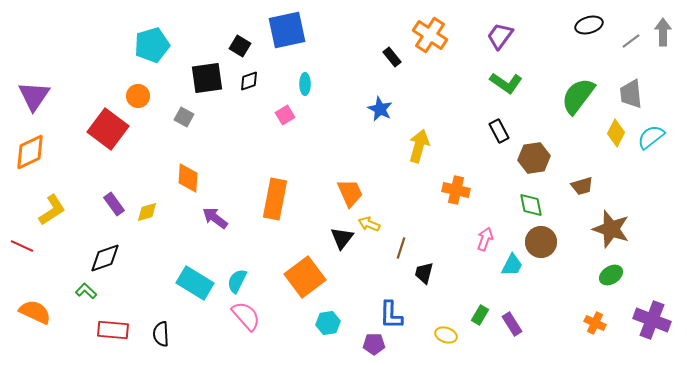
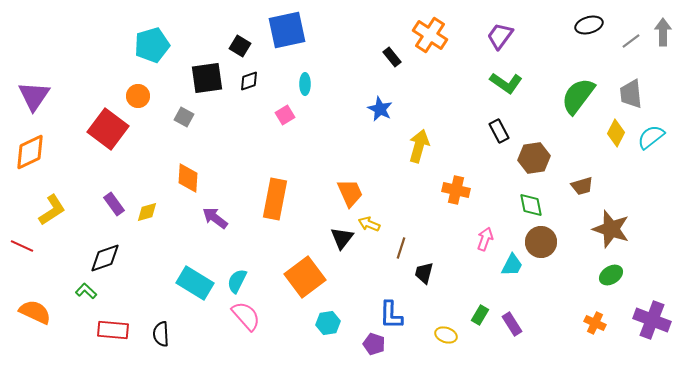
purple pentagon at (374, 344): rotated 20 degrees clockwise
